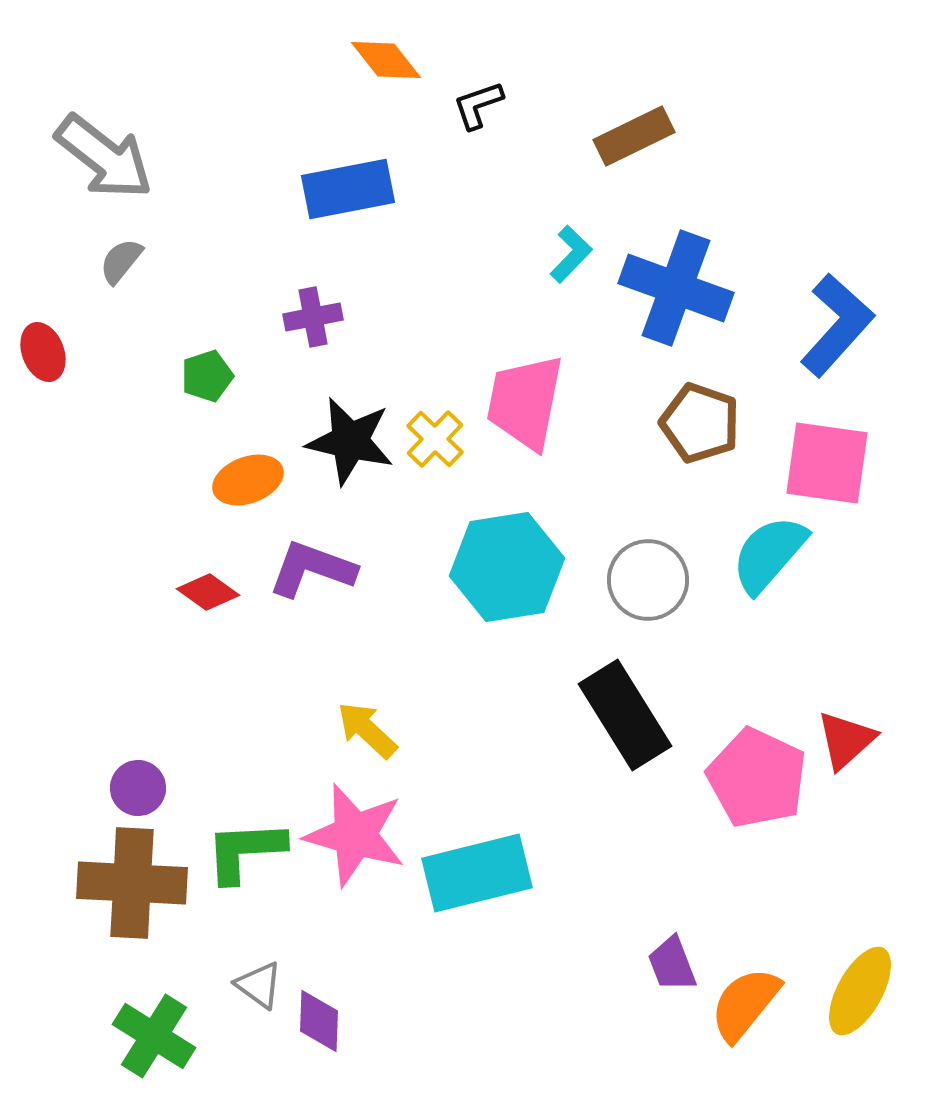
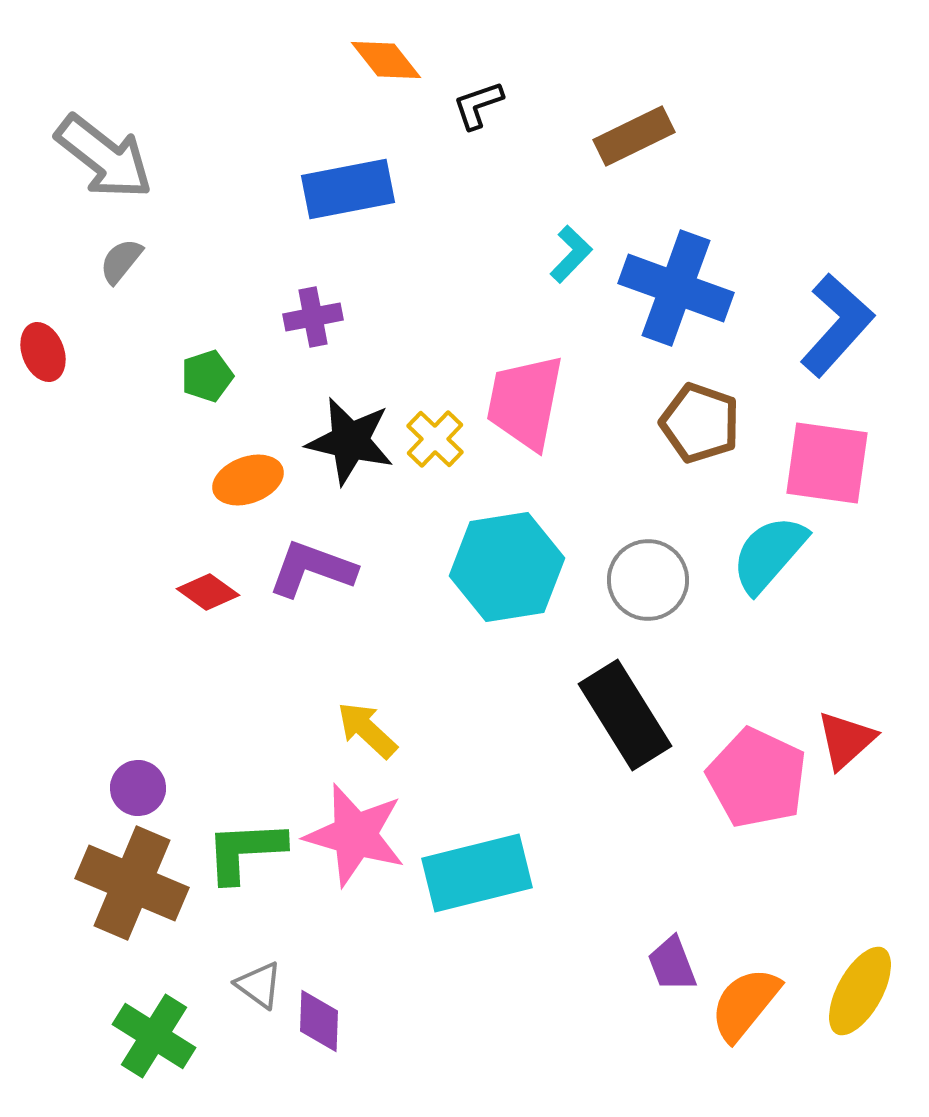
brown cross: rotated 20 degrees clockwise
